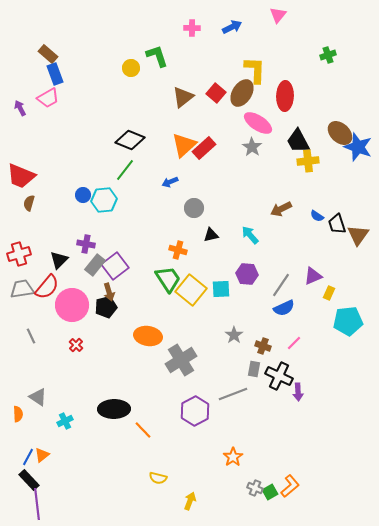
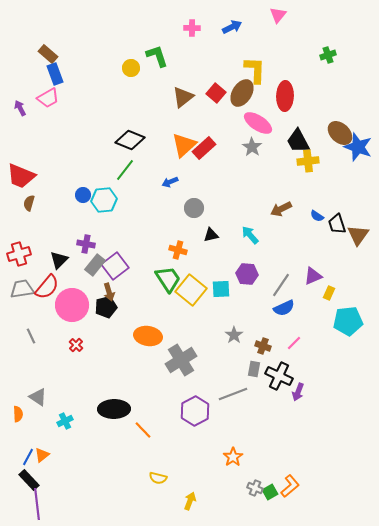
purple arrow at (298, 392): rotated 24 degrees clockwise
